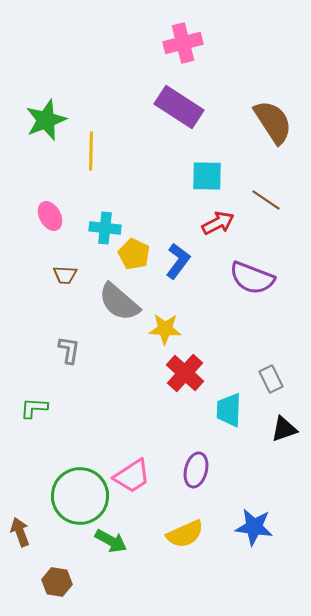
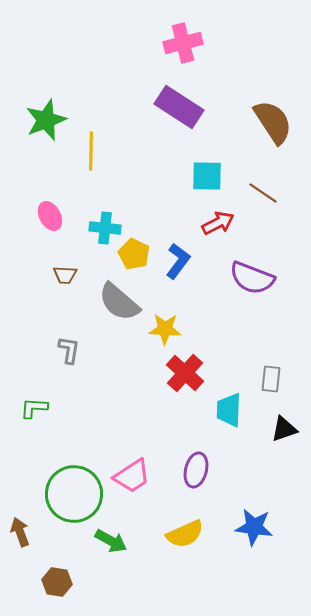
brown line: moved 3 px left, 7 px up
gray rectangle: rotated 32 degrees clockwise
green circle: moved 6 px left, 2 px up
